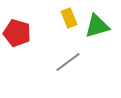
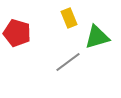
green triangle: moved 11 px down
